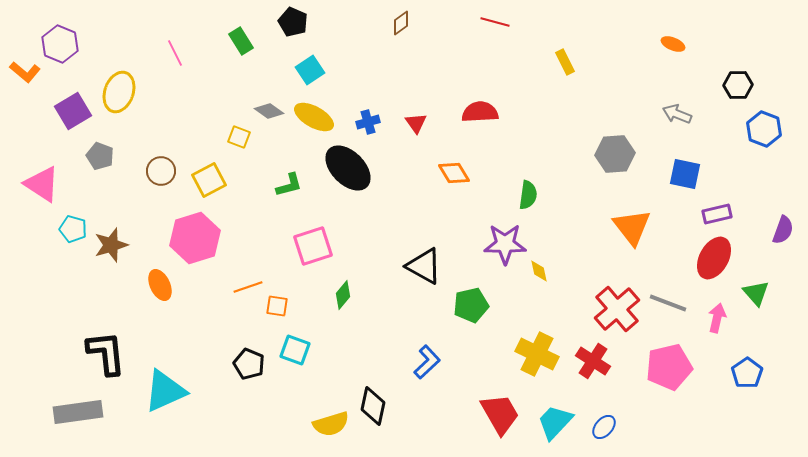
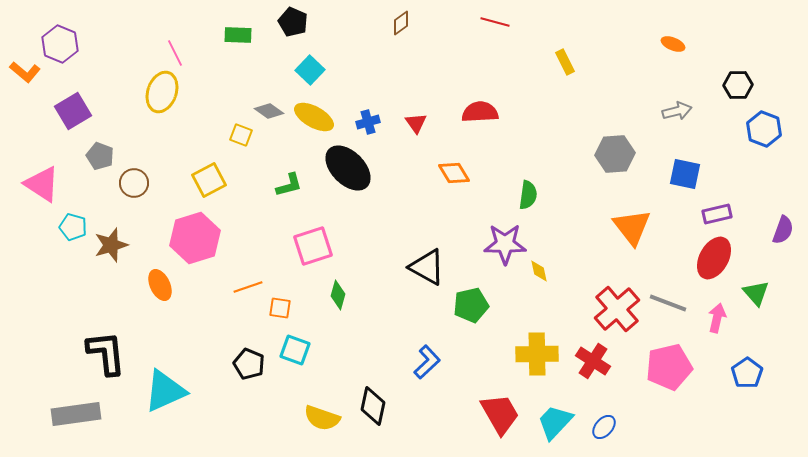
green rectangle at (241, 41): moved 3 px left, 6 px up; rotated 56 degrees counterclockwise
cyan square at (310, 70): rotated 12 degrees counterclockwise
yellow ellipse at (119, 92): moved 43 px right
gray arrow at (677, 114): moved 3 px up; rotated 144 degrees clockwise
yellow square at (239, 137): moved 2 px right, 2 px up
brown circle at (161, 171): moved 27 px left, 12 px down
cyan pentagon at (73, 229): moved 2 px up
black triangle at (424, 266): moved 3 px right, 1 px down
green diamond at (343, 295): moved 5 px left; rotated 24 degrees counterclockwise
orange square at (277, 306): moved 3 px right, 2 px down
yellow cross at (537, 354): rotated 27 degrees counterclockwise
gray rectangle at (78, 412): moved 2 px left, 2 px down
yellow semicircle at (331, 424): moved 9 px left, 6 px up; rotated 36 degrees clockwise
